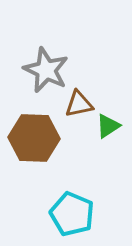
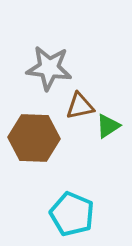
gray star: moved 3 px right, 2 px up; rotated 18 degrees counterclockwise
brown triangle: moved 1 px right, 2 px down
